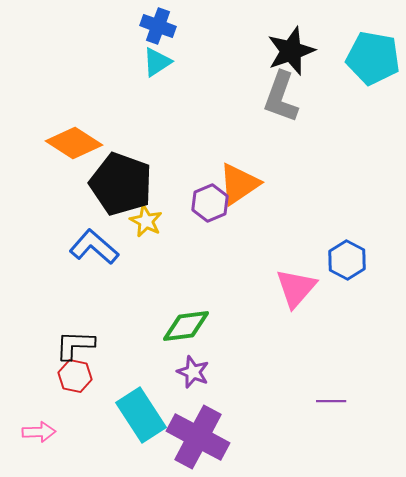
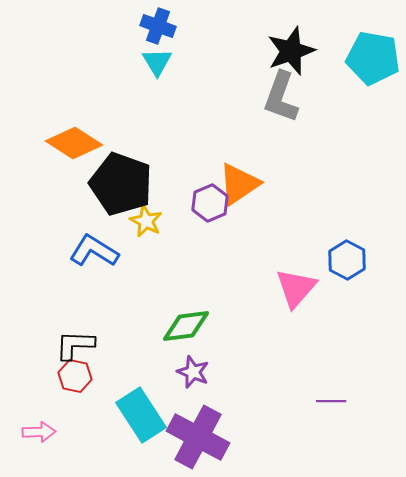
cyan triangle: rotated 28 degrees counterclockwise
blue L-shape: moved 4 px down; rotated 9 degrees counterclockwise
